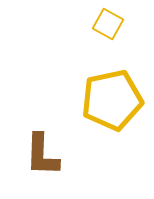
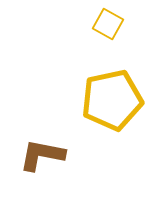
brown L-shape: rotated 99 degrees clockwise
